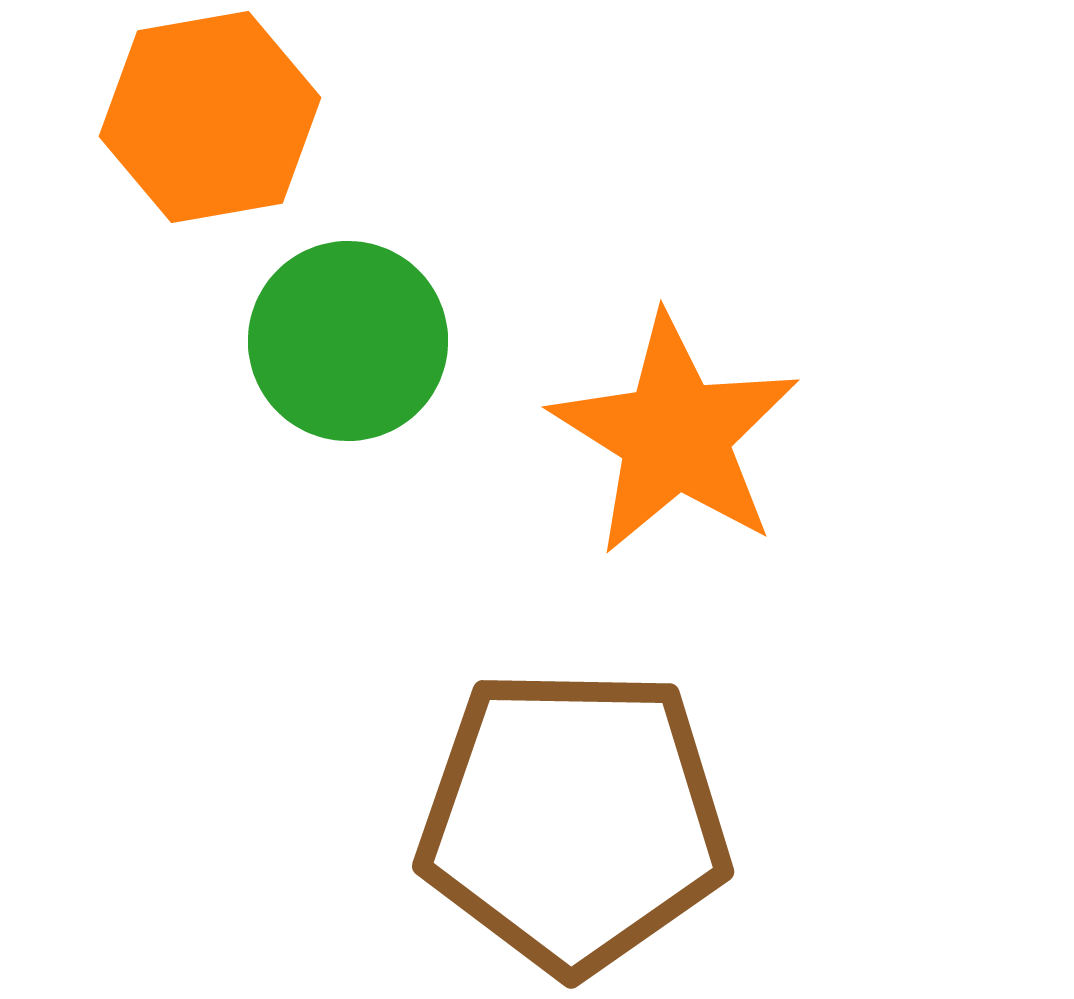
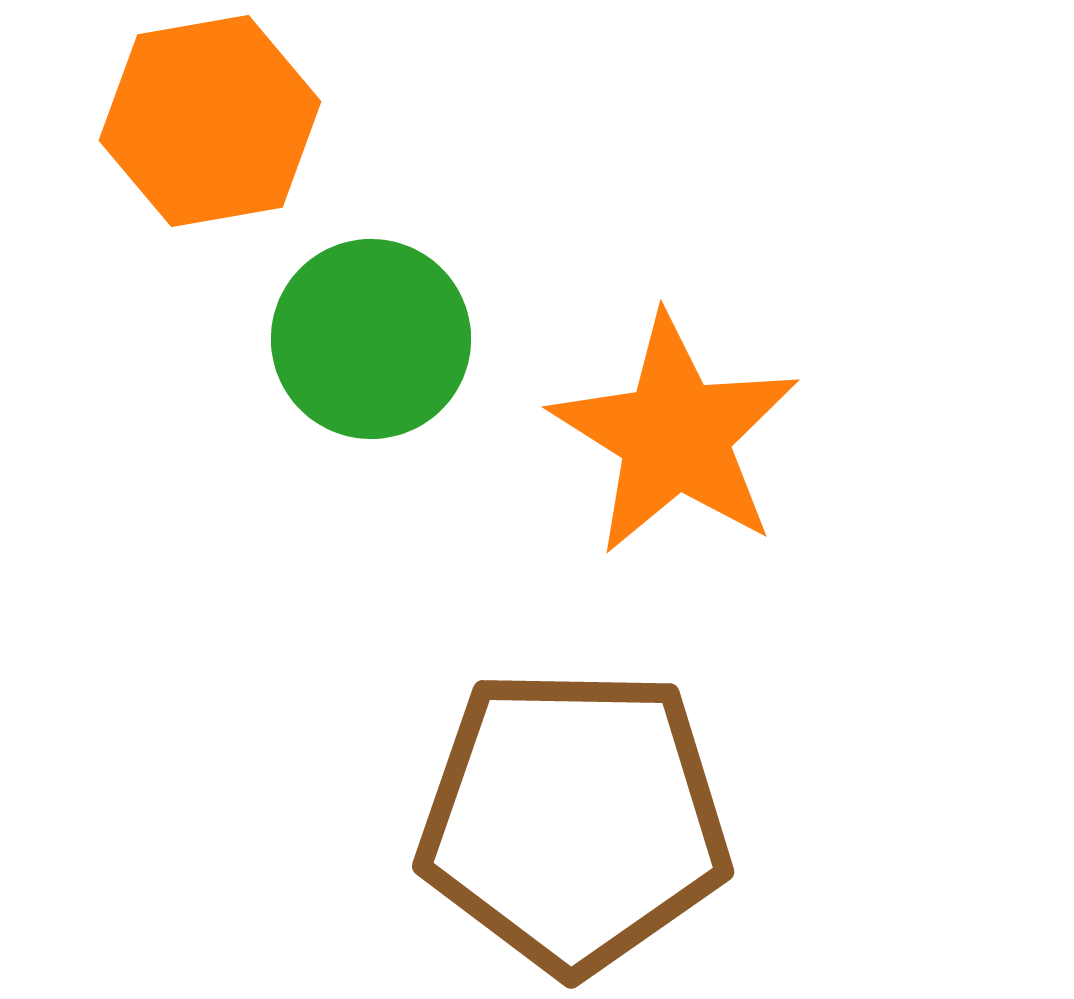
orange hexagon: moved 4 px down
green circle: moved 23 px right, 2 px up
